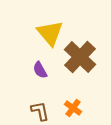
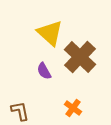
yellow triangle: rotated 8 degrees counterclockwise
purple semicircle: moved 4 px right, 1 px down
brown L-shape: moved 20 px left
